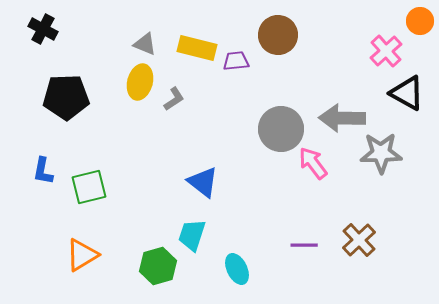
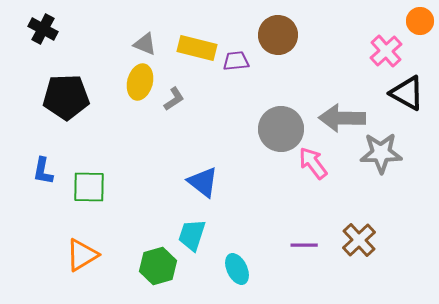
green square: rotated 15 degrees clockwise
